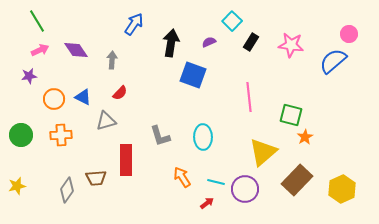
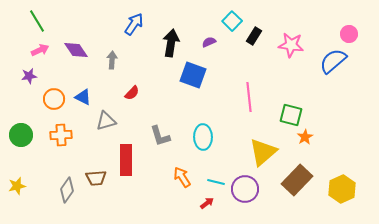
black rectangle: moved 3 px right, 6 px up
red semicircle: moved 12 px right
